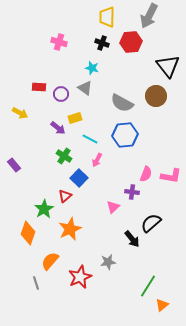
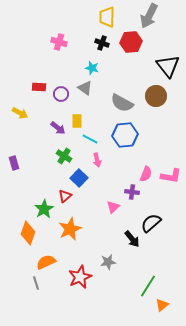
yellow rectangle: moved 2 px right, 3 px down; rotated 72 degrees counterclockwise
pink arrow: rotated 40 degrees counterclockwise
purple rectangle: moved 2 px up; rotated 24 degrees clockwise
orange semicircle: moved 4 px left, 1 px down; rotated 24 degrees clockwise
